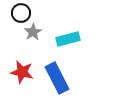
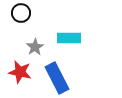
gray star: moved 2 px right, 15 px down
cyan rectangle: moved 1 px right, 1 px up; rotated 15 degrees clockwise
red star: moved 2 px left
